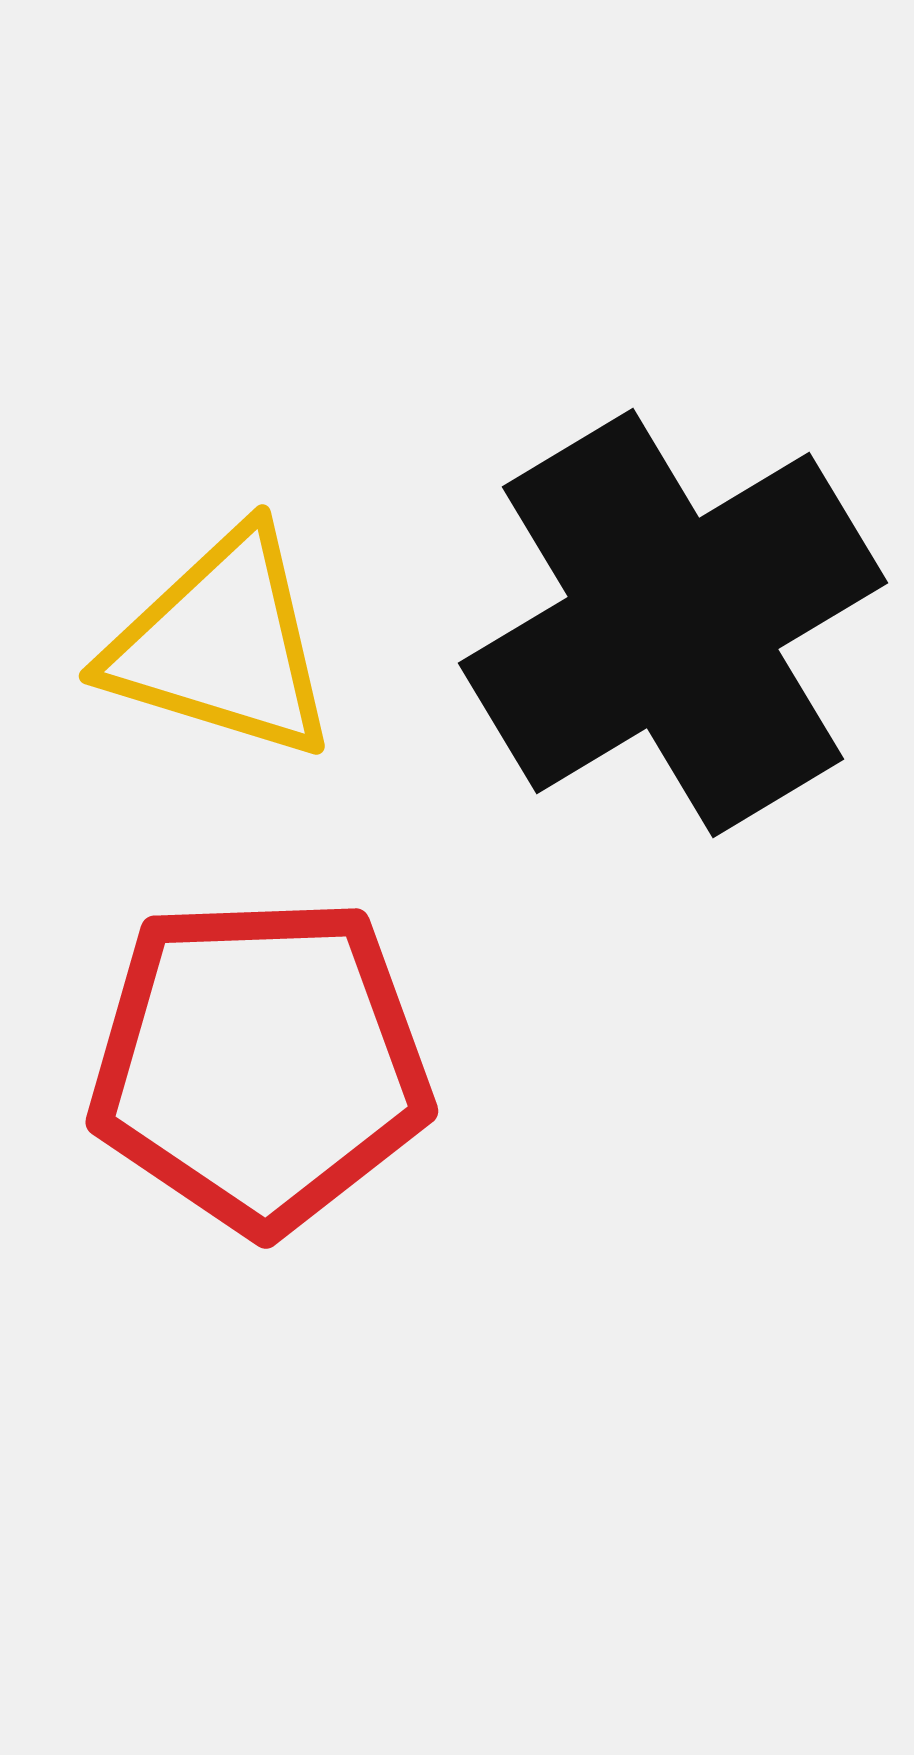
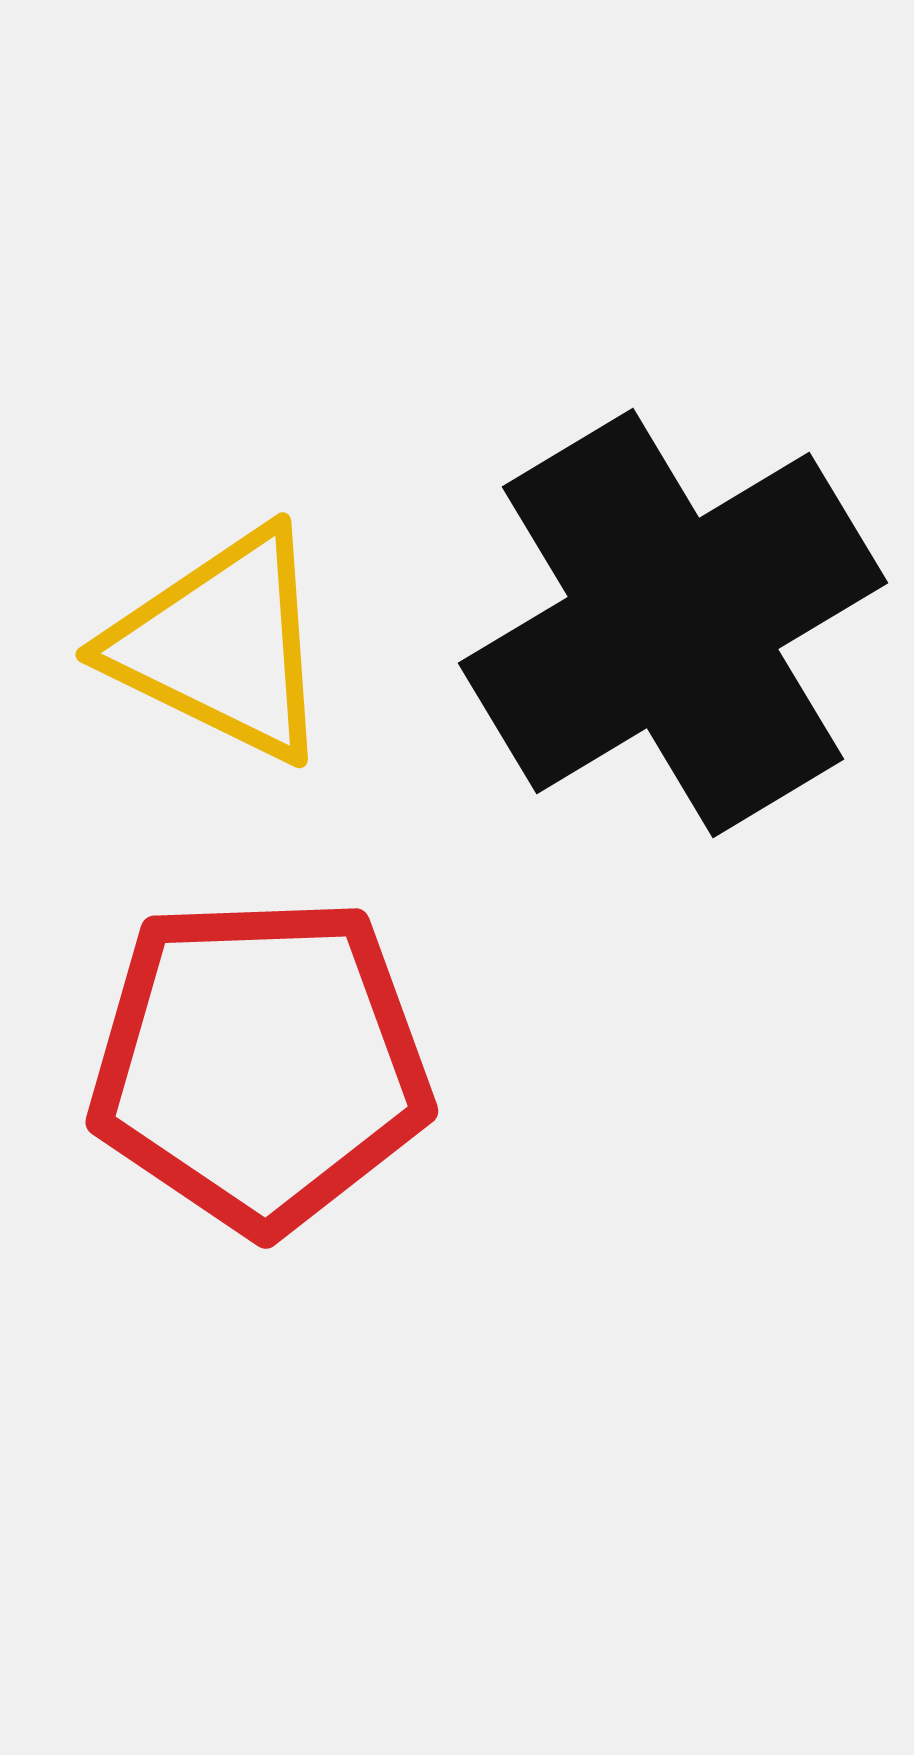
yellow triangle: rotated 9 degrees clockwise
